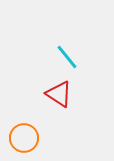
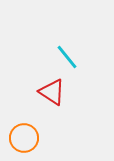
red triangle: moved 7 px left, 2 px up
